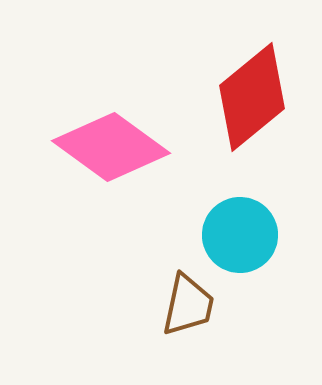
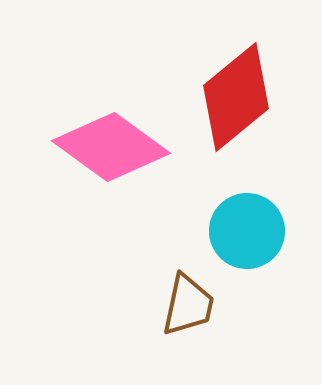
red diamond: moved 16 px left
cyan circle: moved 7 px right, 4 px up
